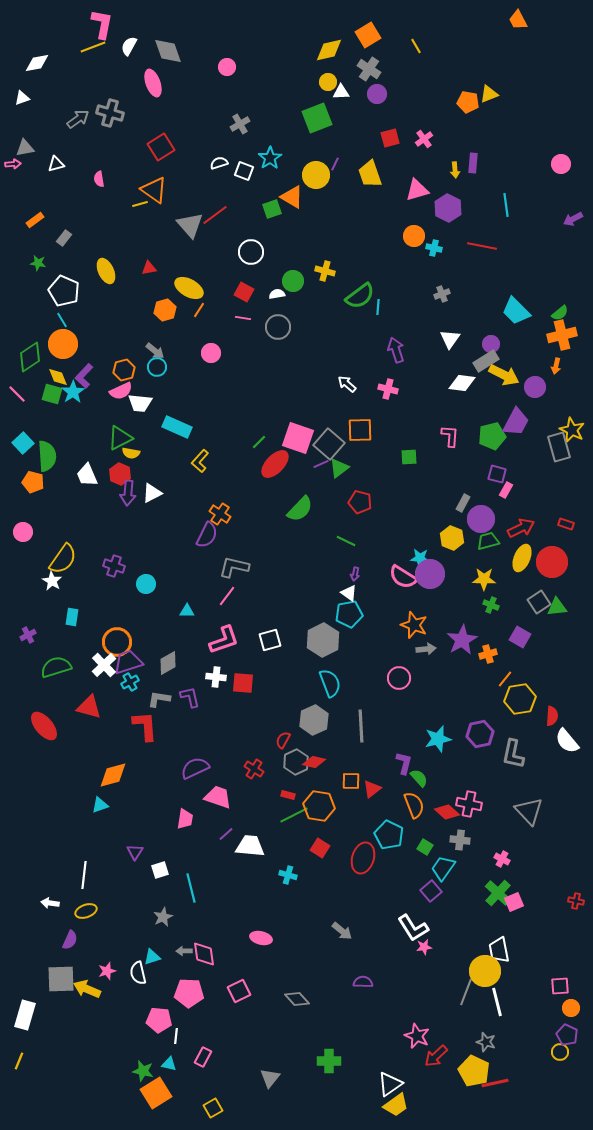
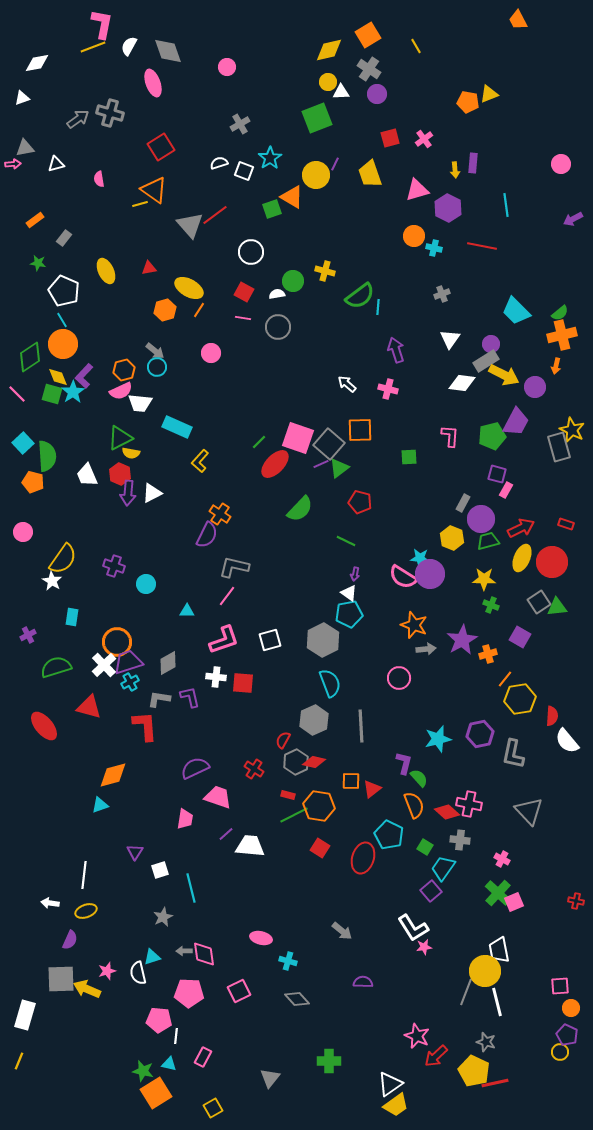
cyan cross at (288, 875): moved 86 px down
